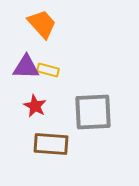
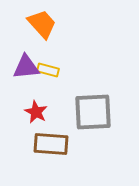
purple triangle: rotated 8 degrees counterclockwise
red star: moved 1 px right, 6 px down
